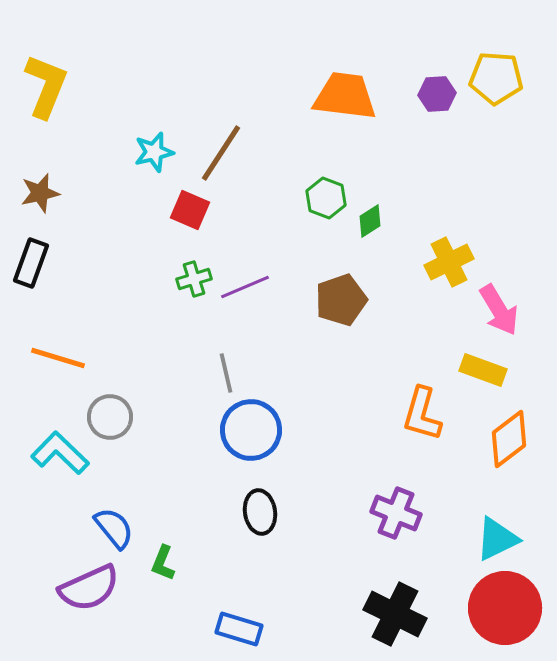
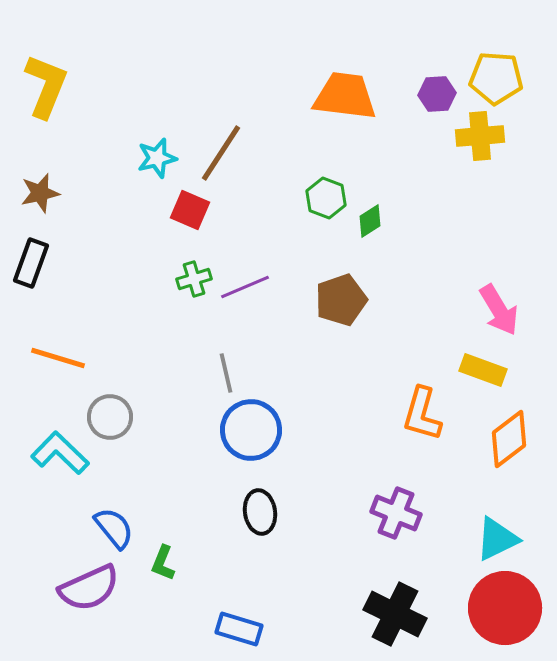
cyan star: moved 3 px right, 6 px down
yellow cross: moved 31 px right, 126 px up; rotated 21 degrees clockwise
